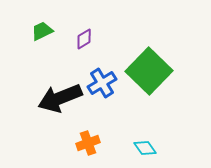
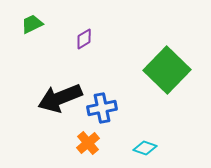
green trapezoid: moved 10 px left, 7 px up
green square: moved 18 px right, 1 px up
blue cross: moved 25 px down; rotated 20 degrees clockwise
orange cross: rotated 20 degrees counterclockwise
cyan diamond: rotated 35 degrees counterclockwise
